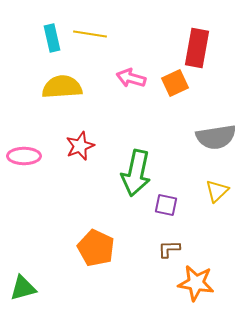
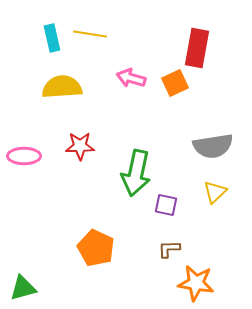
gray semicircle: moved 3 px left, 9 px down
red star: rotated 20 degrees clockwise
yellow triangle: moved 2 px left, 1 px down
